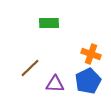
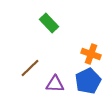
green rectangle: rotated 48 degrees clockwise
